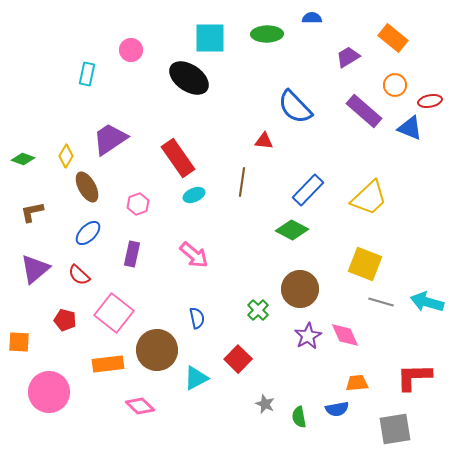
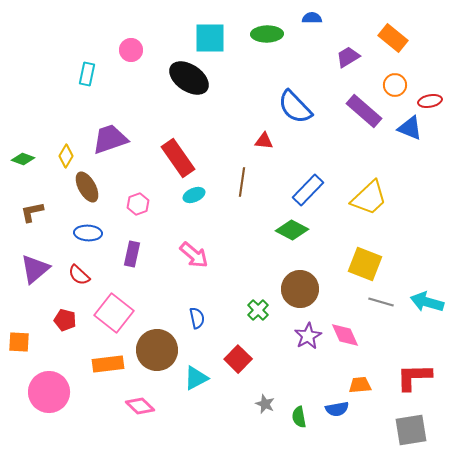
purple trapezoid at (110, 139): rotated 15 degrees clockwise
blue ellipse at (88, 233): rotated 48 degrees clockwise
orange trapezoid at (357, 383): moved 3 px right, 2 px down
gray square at (395, 429): moved 16 px right, 1 px down
